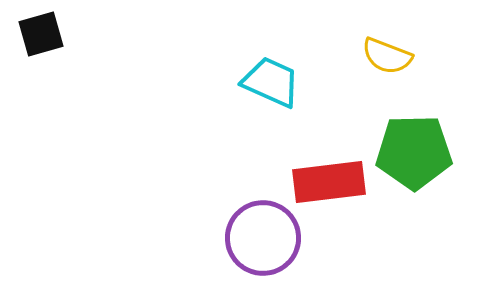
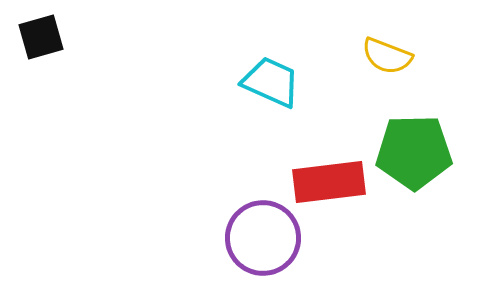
black square: moved 3 px down
